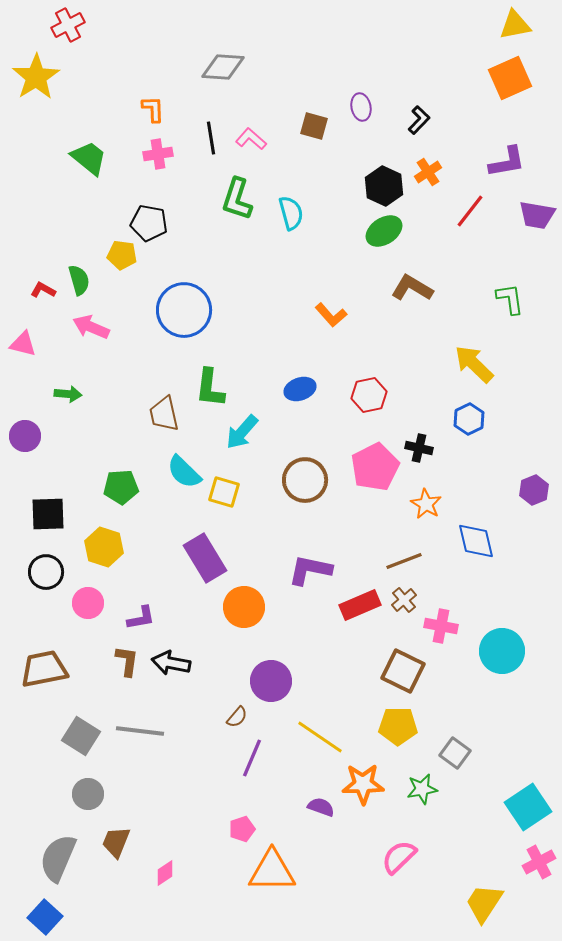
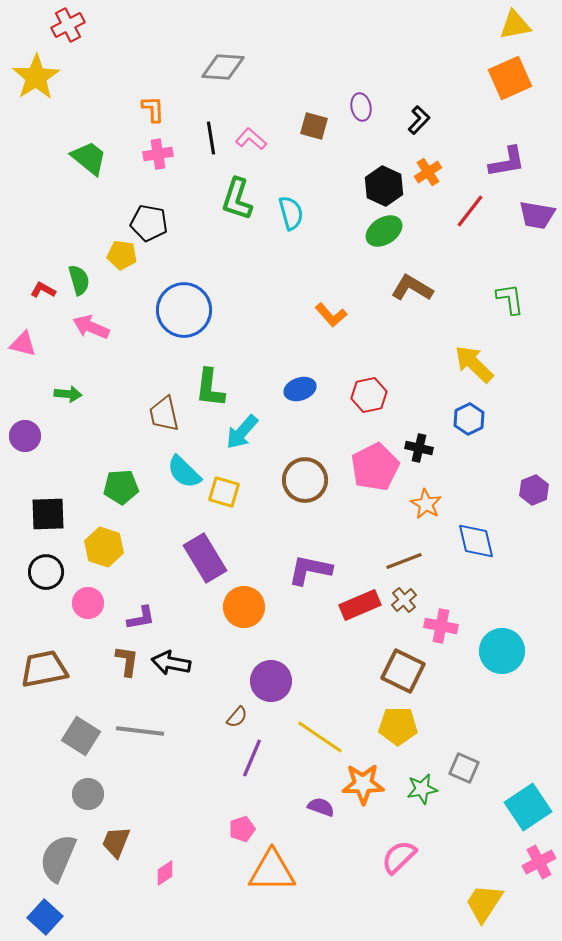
gray square at (455, 753): moved 9 px right, 15 px down; rotated 12 degrees counterclockwise
